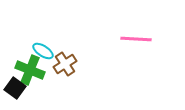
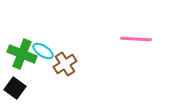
green cross: moved 8 px left, 16 px up
